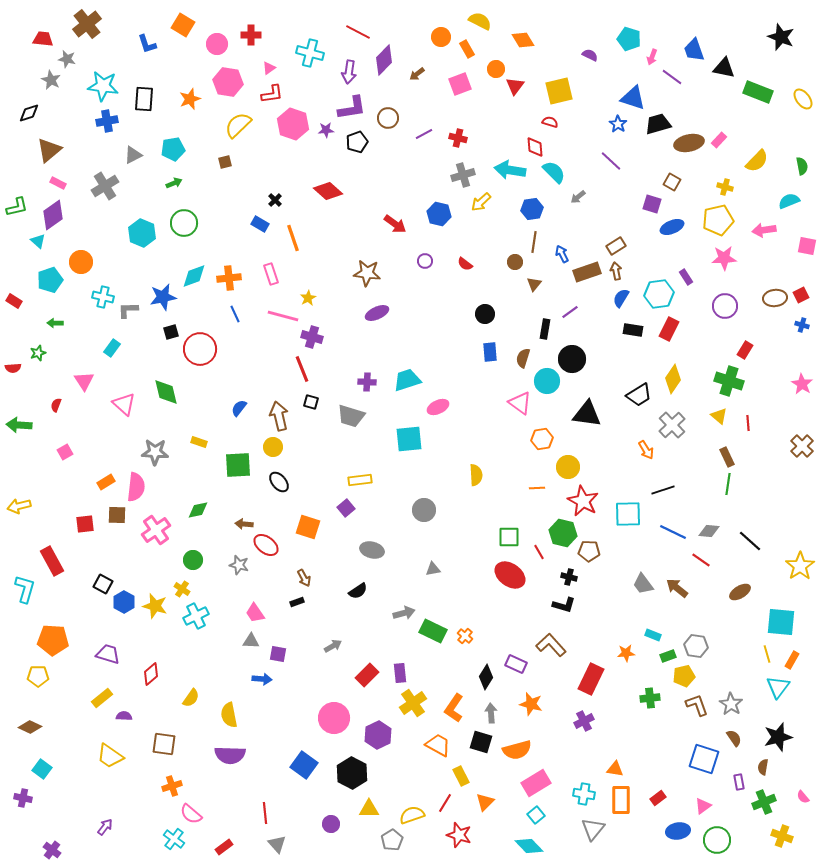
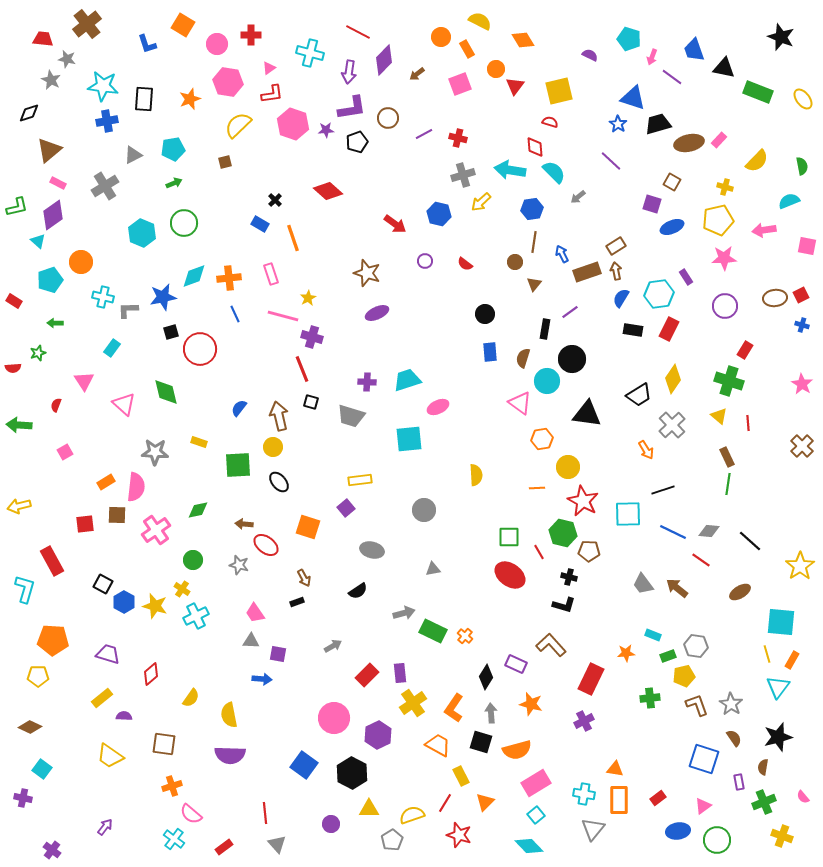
brown star at (367, 273): rotated 12 degrees clockwise
orange rectangle at (621, 800): moved 2 px left
